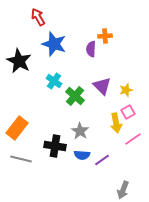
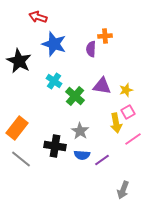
red arrow: rotated 42 degrees counterclockwise
purple triangle: rotated 36 degrees counterclockwise
gray line: rotated 25 degrees clockwise
